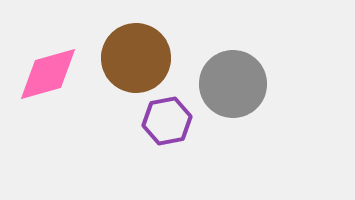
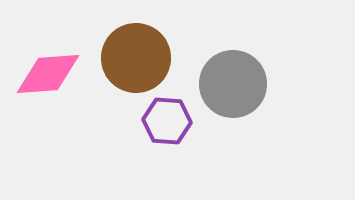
pink diamond: rotated 12 degrees clockwise
purple hexagon: rotated 15 degrees clockwise
